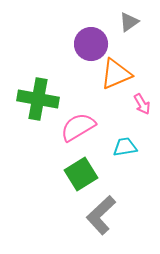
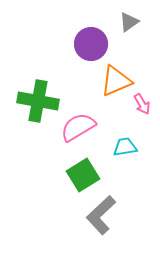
orange triangle: moved 7 px down
green cross: moved 2 px down
green square: moved 2 px right, 1 px down
